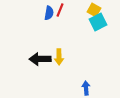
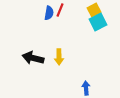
yellow square: rotated 32 degrees clockwise
black arrow: moved 7 px left, 1 px up; rotated 15 degrees clockwise
